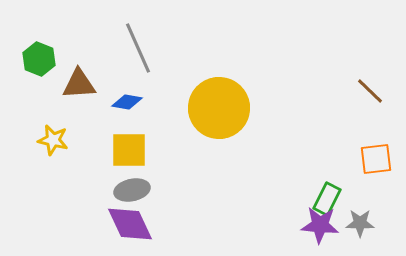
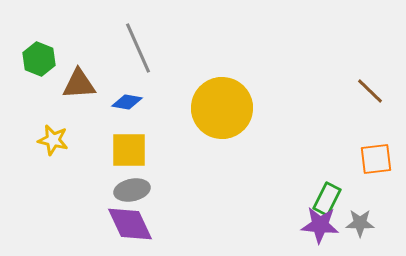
yellow circle: moved 3 px right
